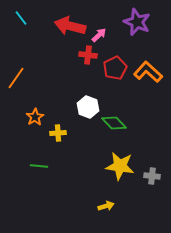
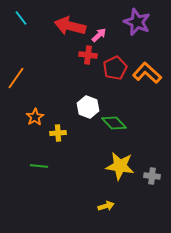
orange L-shape: moved 1 px left, 1 px down
